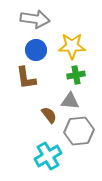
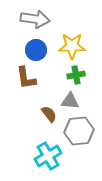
brown semicircle: moved 1 px up
